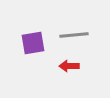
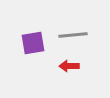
gray line: moved 1 px left
